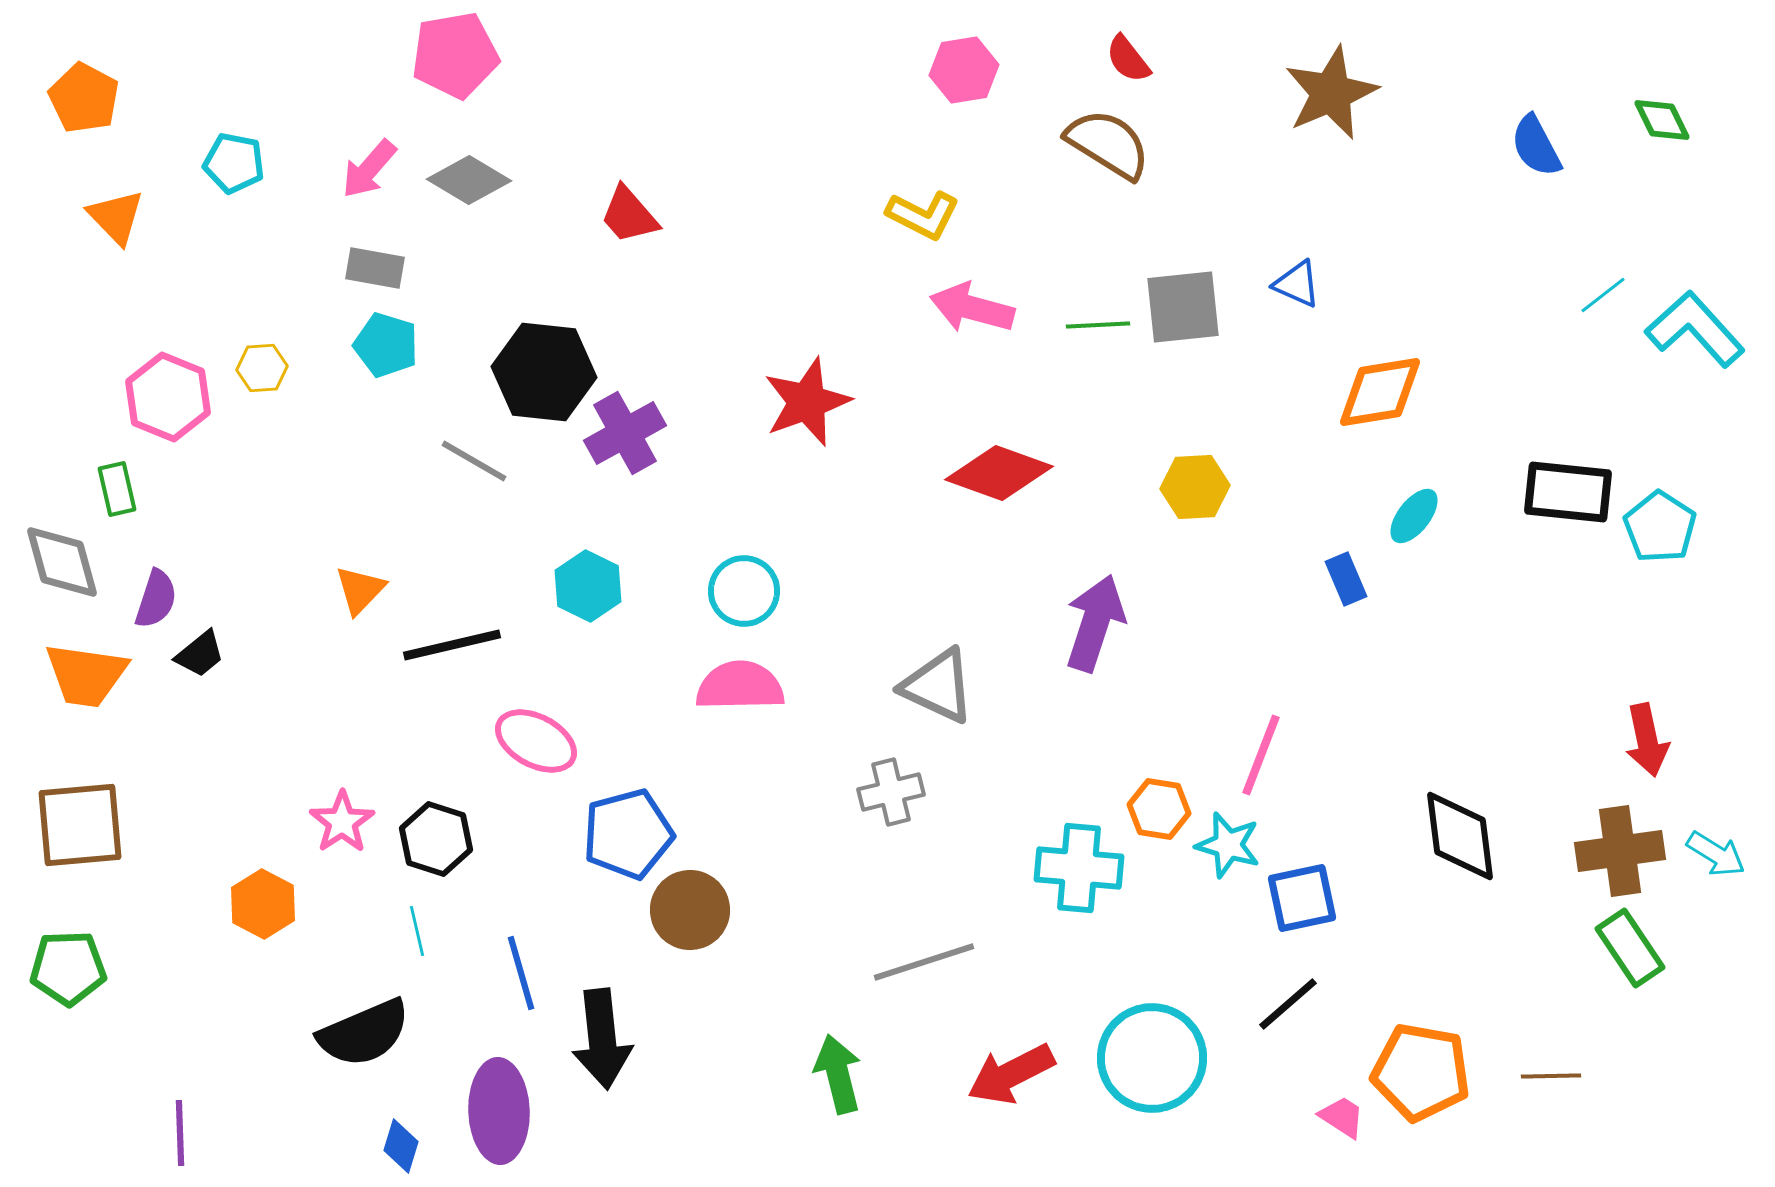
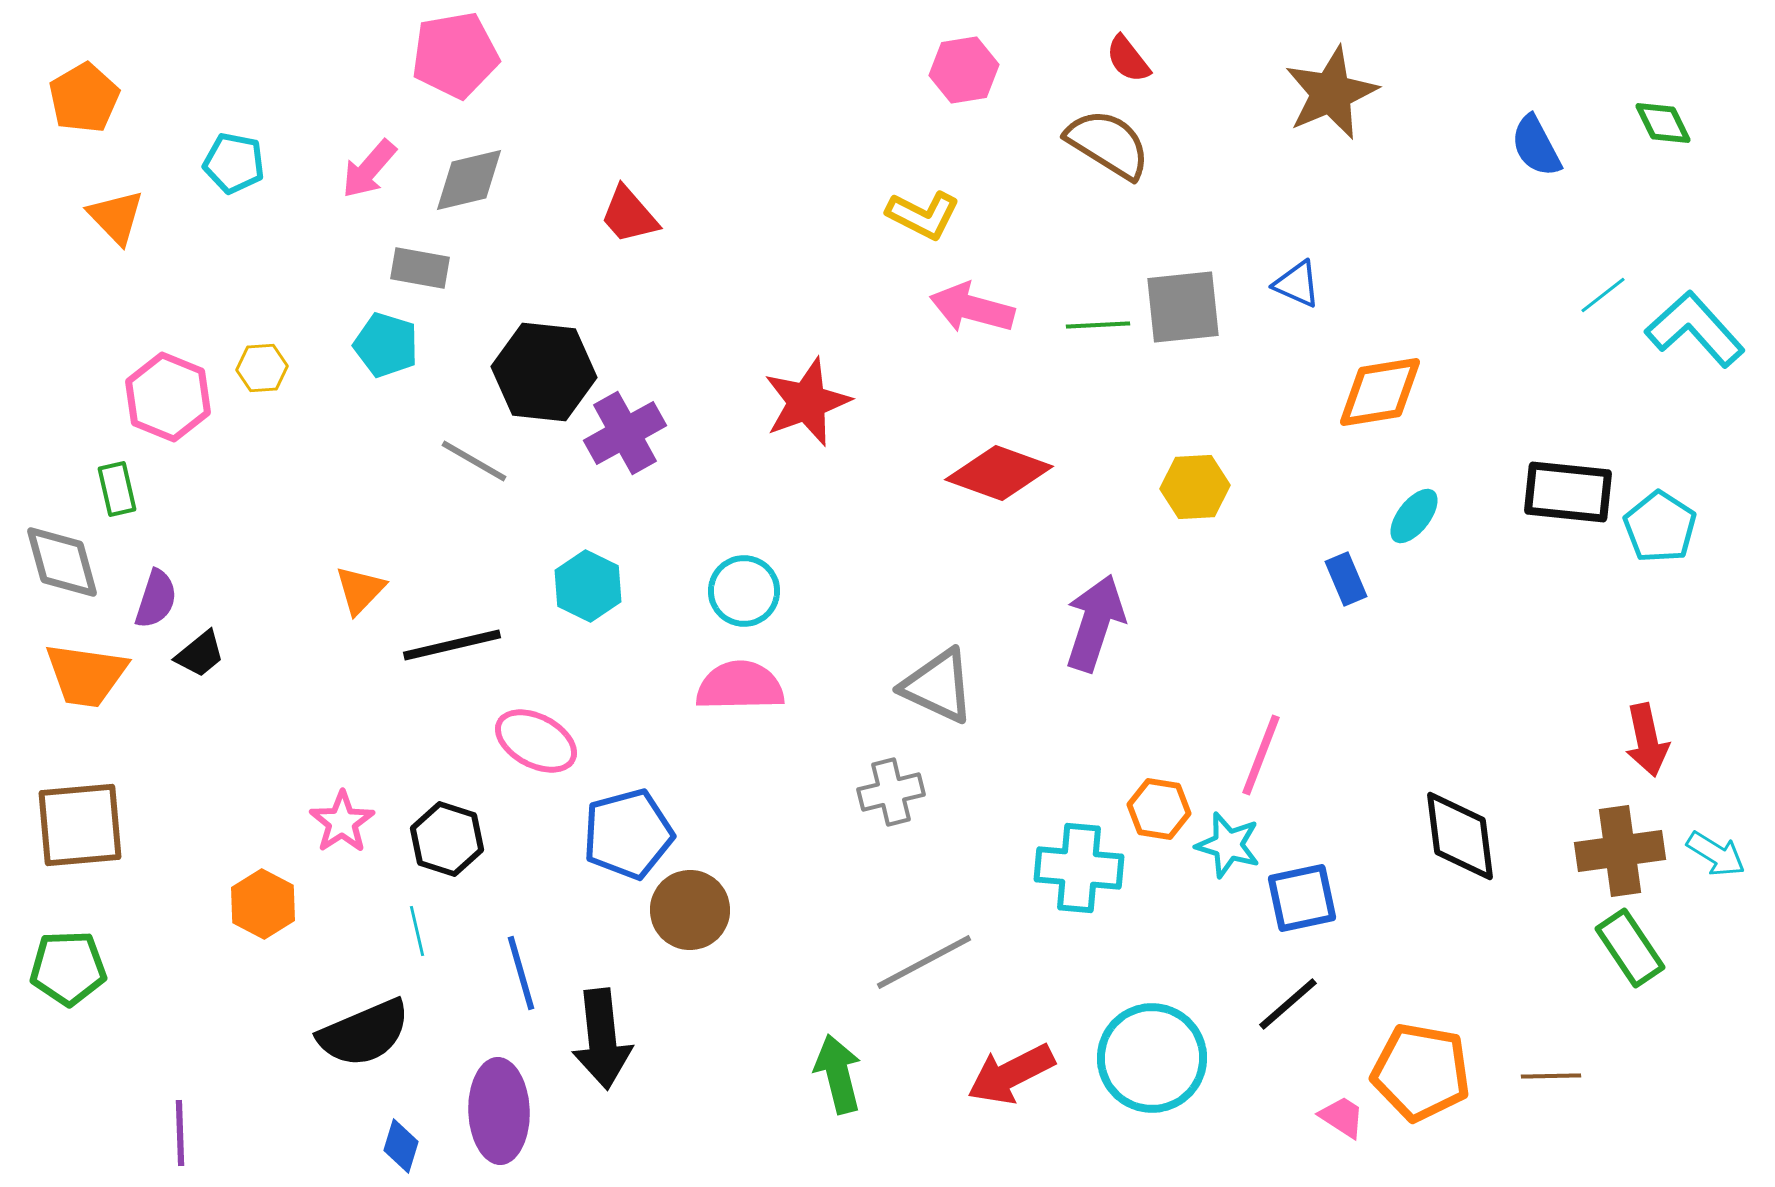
orange pentagon at (84, 98): rotated 14 degrees clockwise
green diamond at (1662, 120): moved 1 px right, 3 px down
gray diamond at (469, 180): rotated 44 degrees counterclockwise
gray rectangle at (375, 268): moved 45 px right
black hexagon at (436, 839): moved 11 px right
gray line at (924, 962): rotated 10 degrees counterclockwise
